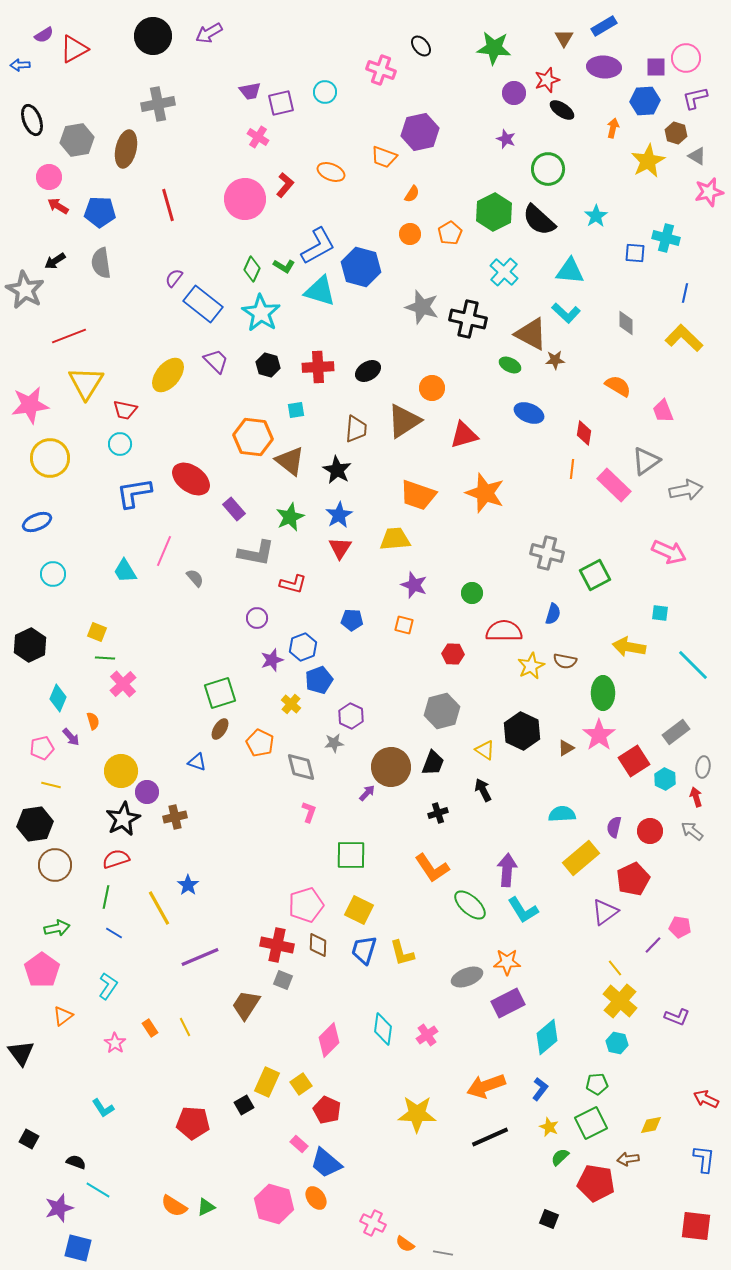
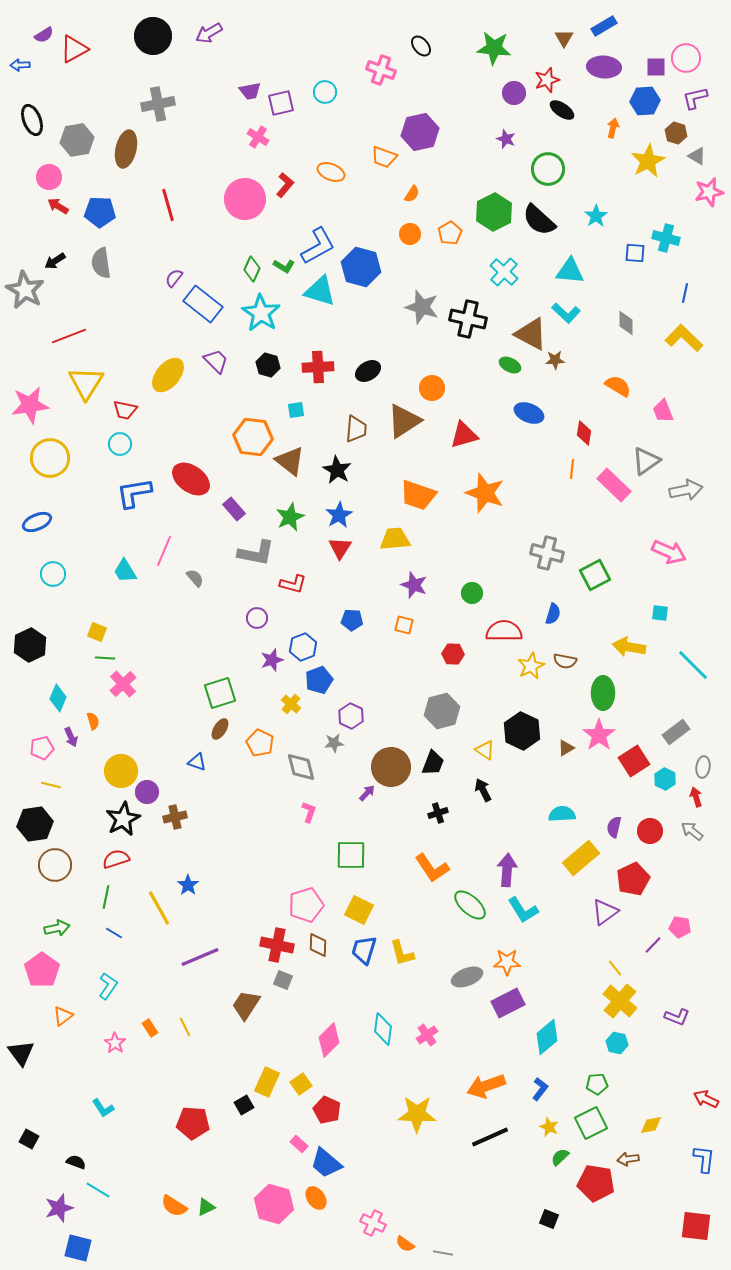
purple arrow at (71, 737): rotated 18 degrees clockwise
